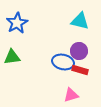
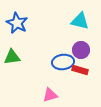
blue star: rotated 15 degrees counterclockwise
purple circle: moved 2 px right, 1 px up
blue ellipse: rotated 20 degrees counterclockwise
pink triangle: moved 21 px left
